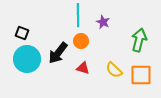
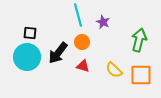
cyan line: rotated 15 degrees counterclockwise
black square: moved 8 px right; rotated 16 degrees counterclockwise
orange circle: moved 1 px right, 1 px down
cyan circle: moved 2 px up
red triangle: moved 2 px up
